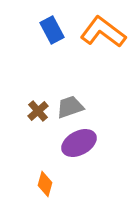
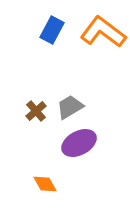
blue rectangle: rotated 56 degrees clockwise
gray trapezoid: rotated 12 degrees counterclockwise
brown cross: moved 2 px left
orange diamond: rotated 45 degrees counterclockwise
